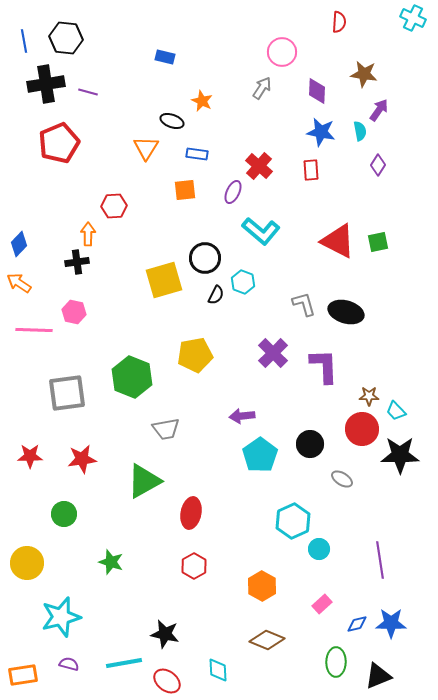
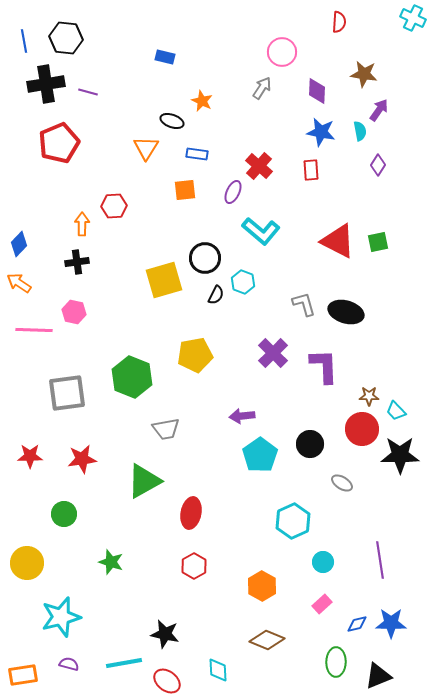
orange arrow at (88, 234): moved 6 px left, 10 px up
gray ellipse at (342, 479): moved 4 px down
cyan circle at (319, 549): moved 4 px right, 13 px down
